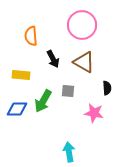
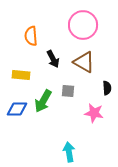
pink circle: moved 1 px right
